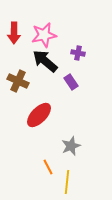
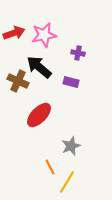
red arrow: rotated 110 degrees counterclockwise
black arrow: moved 6 px left, 6 px down
purple rectangle: rotated 42 degrees counterclockwise
orange line: moved 2 px right
yellow line: rotated 25 degrees clockwise
